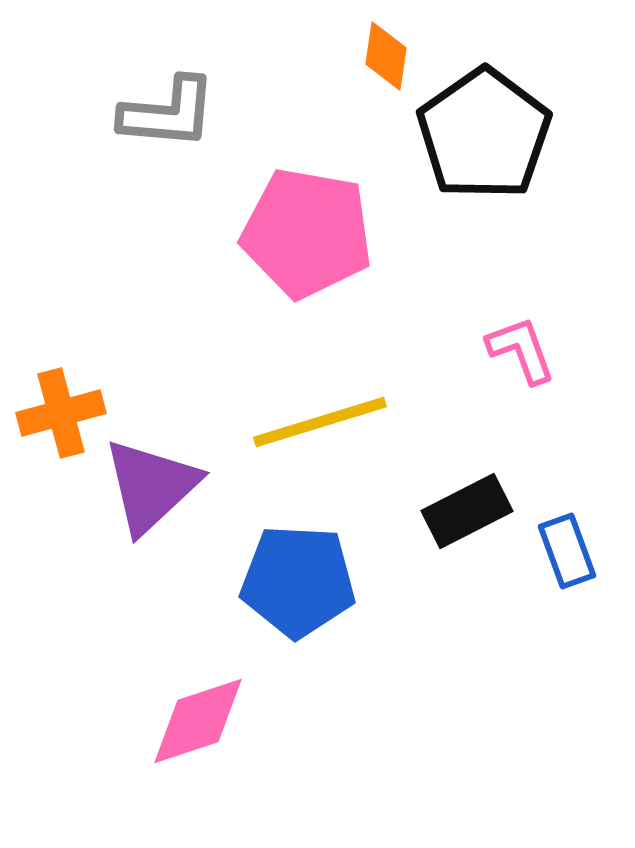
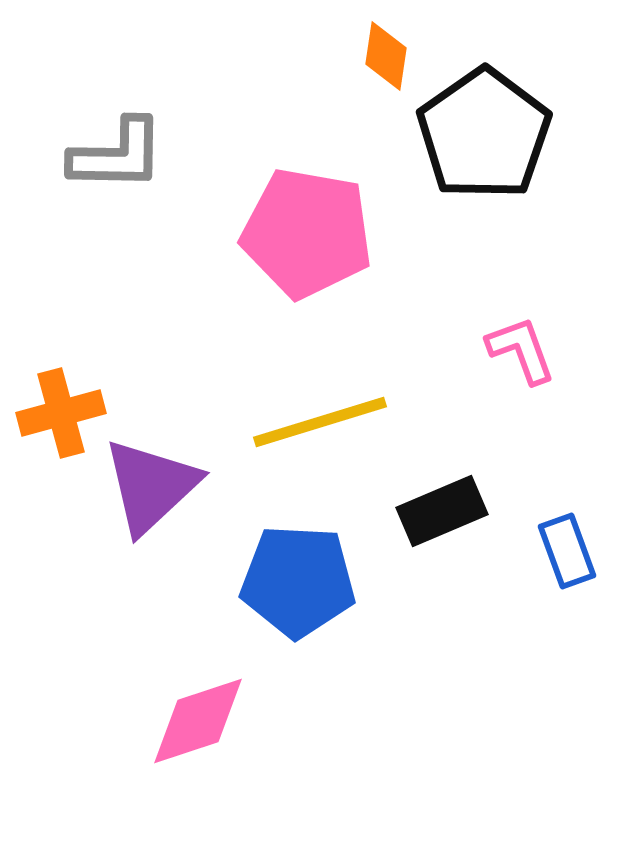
gray L-shape: moved 51 px left, 42 px down; rotated 4 degrees counterclockwise
black rectangle: moved 25 px left; rotated 4 degrees clockwise
